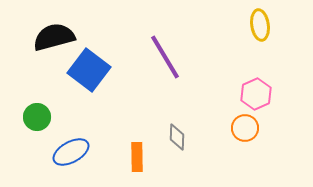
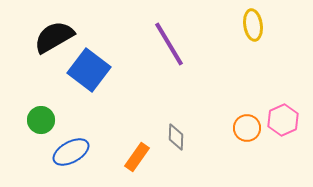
yellow ellipse: moved 7 px left
black semicircle: rotated 15 degrees counterclockwise
purple line: moved 4 px right, 13 px up
pink hexagon: moved 27 px right, 26 px down
green circle: moved 4 px right, 3 px down
orange circle: moved 2 px right
gray diamond: moved 1 px left
orange rectangle: rotated 36 degrees clockwise
